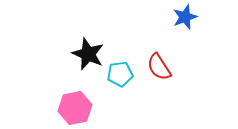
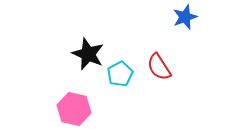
cyan pentagon: rotated 20 degrees counterclockwise
pink hexagon: moved 1 px left, 1 px down; rotated 24 degrees clockwise
